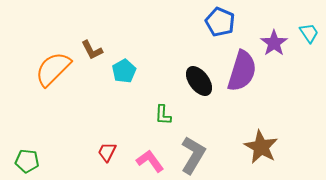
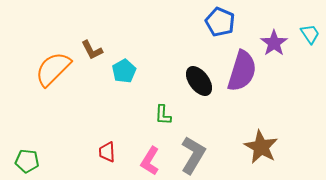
cyan trapezoid: moved 1 px right, 1 px down
red trapezoid: rotated 30 degrees counterclockwise
pink L-shape: rotated 112 degrees counterclockwise
